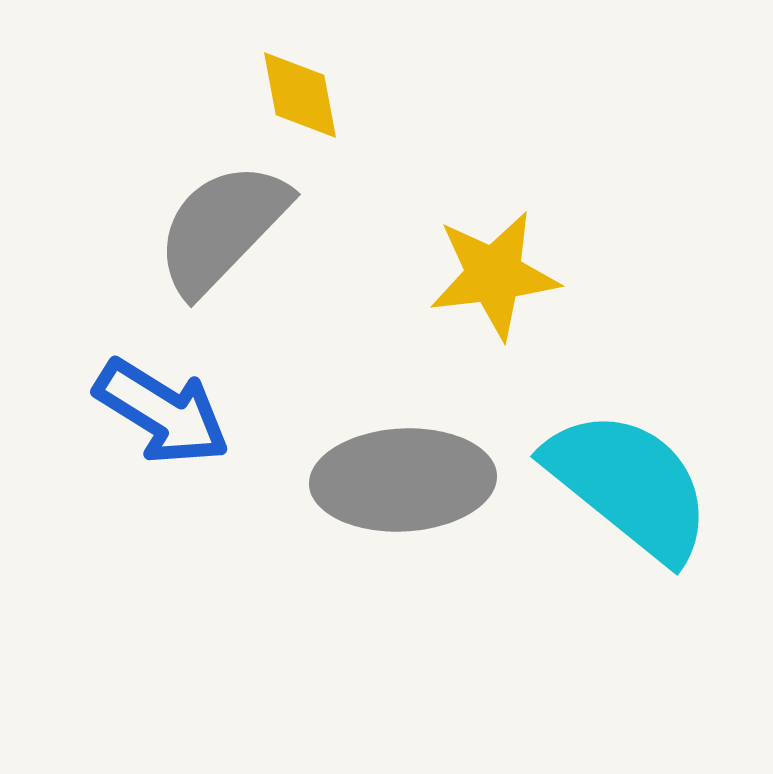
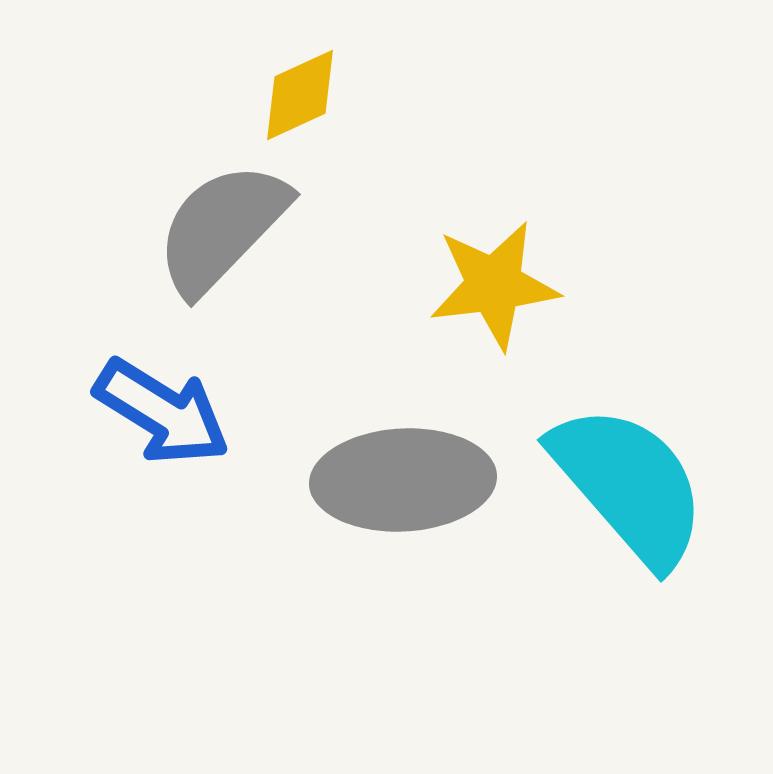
yellow diamond: rotated 76 degrees clockwise
yellow star: moved 10 px down
cyan semicircle: rotated 10 degrees clockwise
